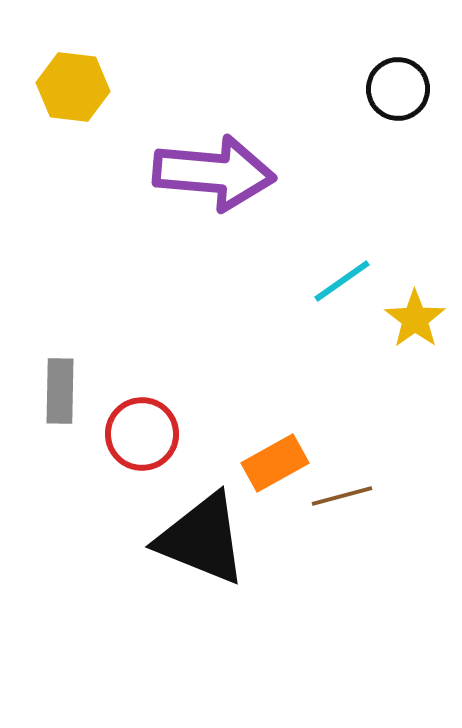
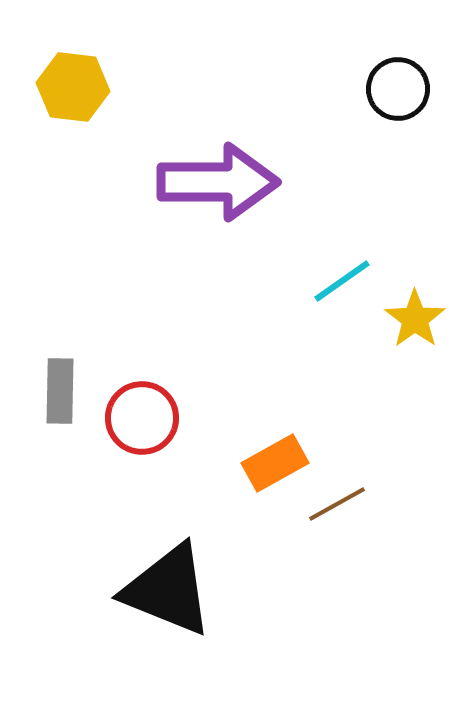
purple arrow: moved 4 px right, 9 px down; rotated 5 degrees counterclockwise
red circle: moved 16 px up
brown line: moved 5 px left, 8 px down; rotated 14 degrees counterclockwise
black triangle: moved 34 px left, 51 px down
